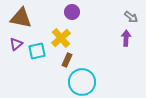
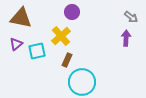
yellow cross: moved 2 px up
